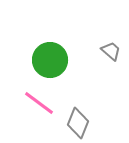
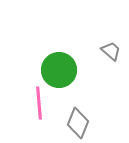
green circle: moved 9 px right, 10 px down
pink line: rotated 48 degrees clockwise
